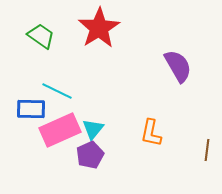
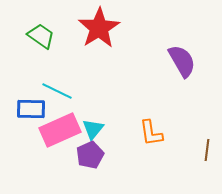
purple semicircle: moved 4 px right, 5 px up
orange L-shape: rotated 20 degrees counterclockwise
